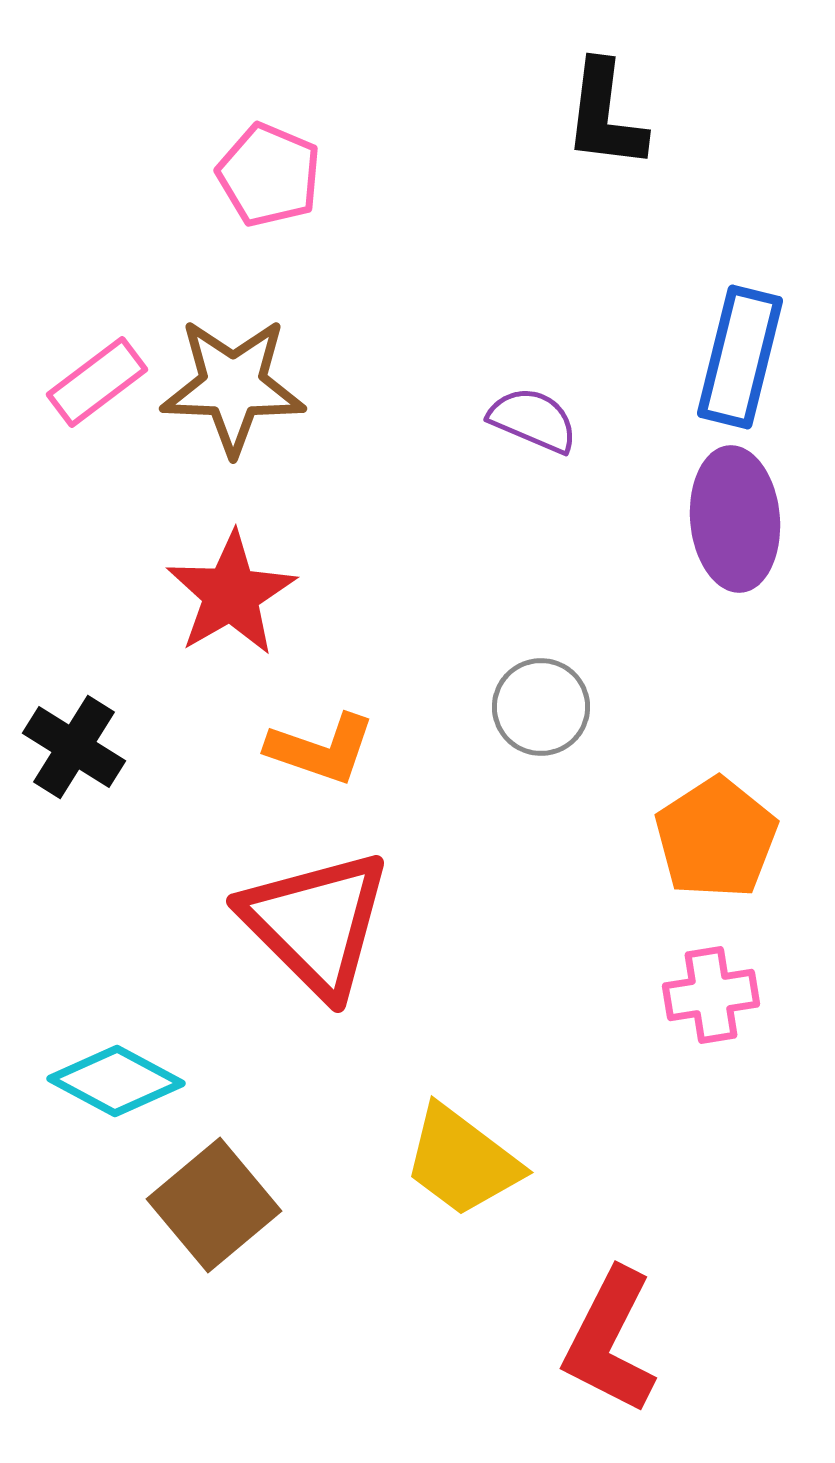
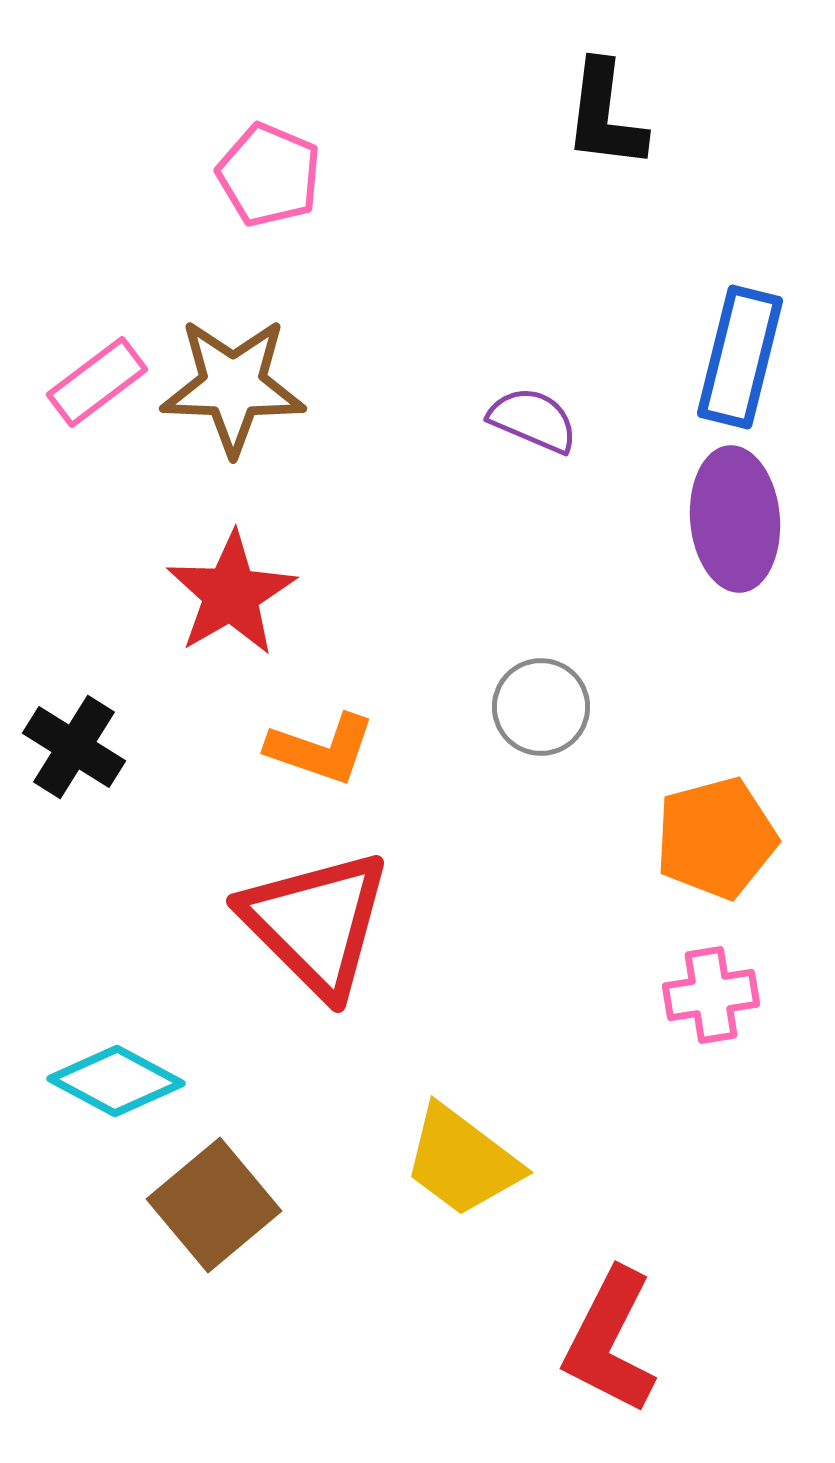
orange pentagon: rotated 18 degrees clockwise
